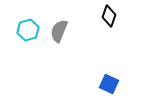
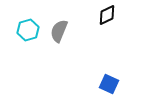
black diamond: moved 2 px left, 1 px up; rotated 45 degrees clockwise
